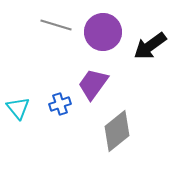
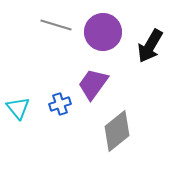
black arrow: rotated 24 degrees counterclockwise
